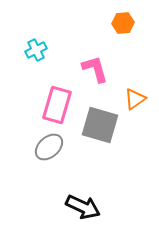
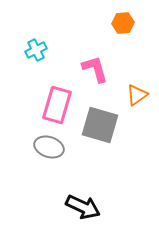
orange triangle: moved 2 px right, 4 px up
gray ellipse: rotated 60 degrees clockwise
